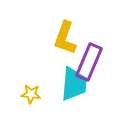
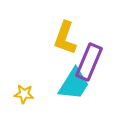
cyan trapezoid: rotated 27 degrees clockwise
yellow star: moved 7 px left
